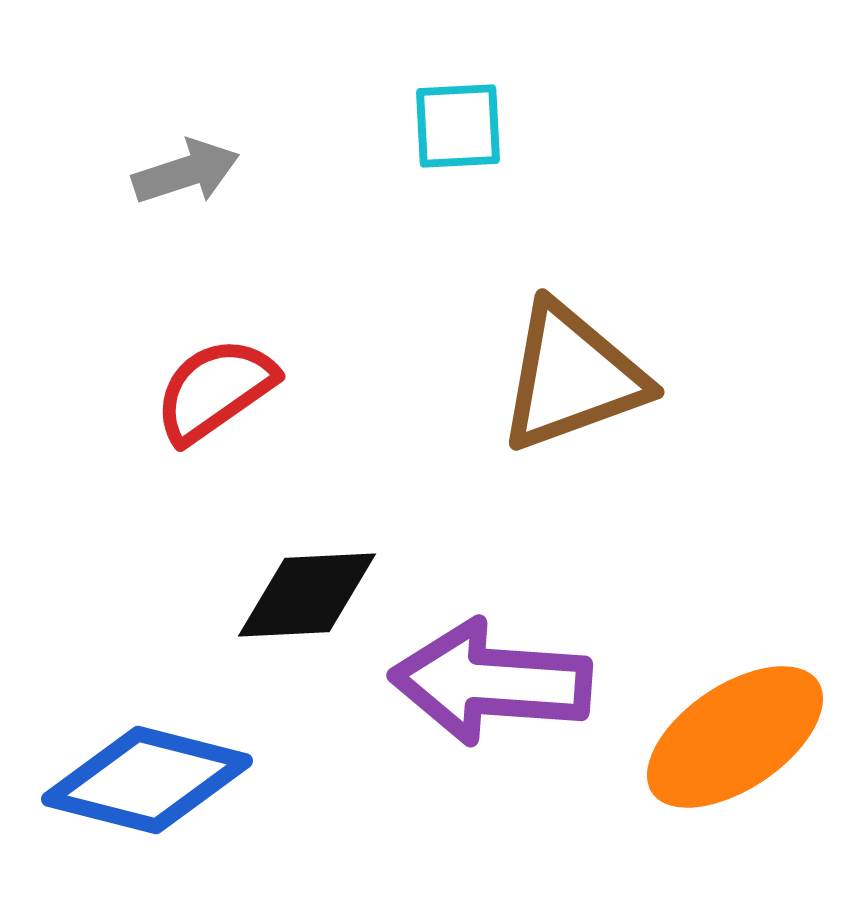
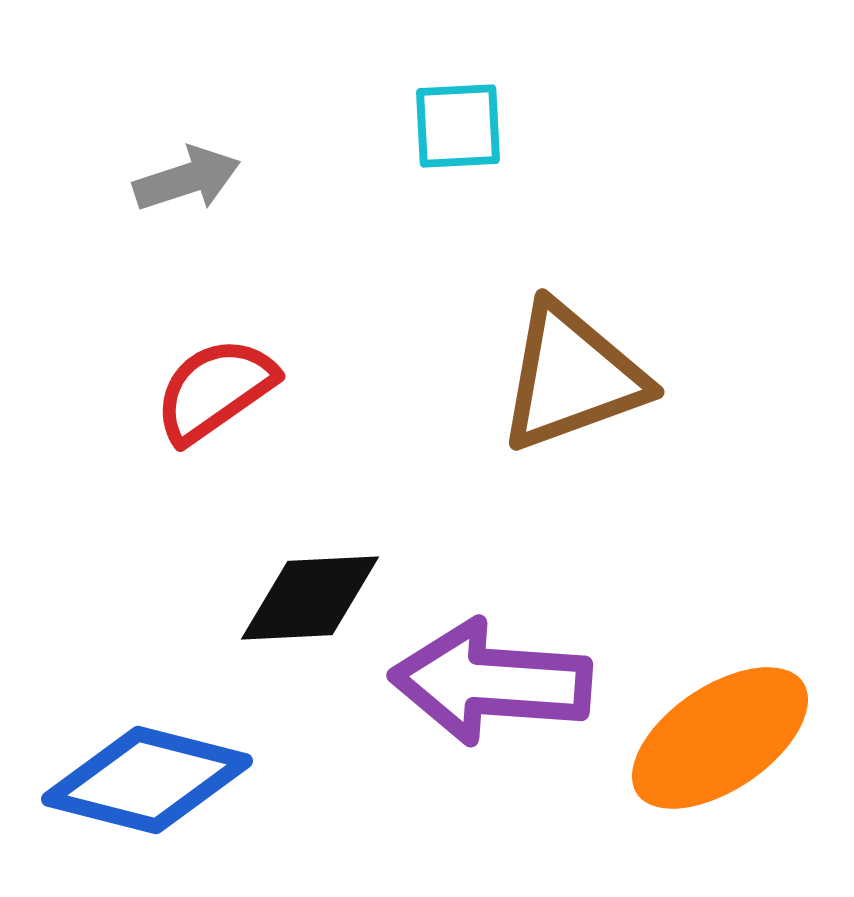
gray arrow: moved 1 px right, 7 px down
black diamond: moved 3 px right, 3 px down
orange ellipse: moved 15 px left, 1 px down
